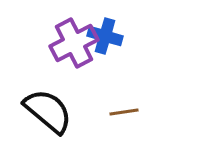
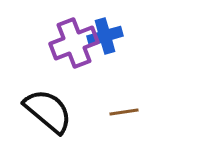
blue cross: rotated 32 degrees counterclockwise
purple cross: rotated 6 degrees clockwise
